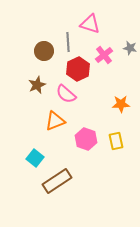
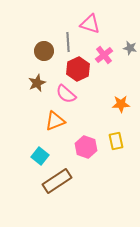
brown star: moved 2 px up
pink hexagon: moved 8 px down
cyan square: moved 5 px right, 2 px up
